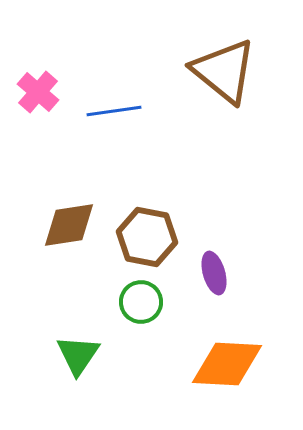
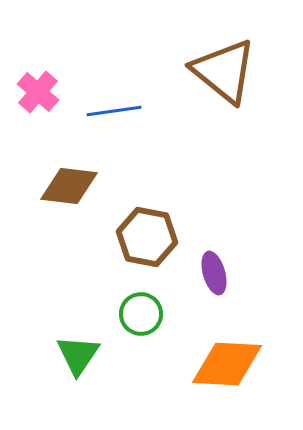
brown diamond: moved 39 px up; rotated 16 degrees clockwise
green circle: moved 12 px down
